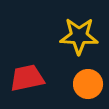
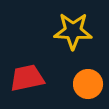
yellow star: moved 6 px left, 5 px up
